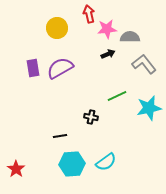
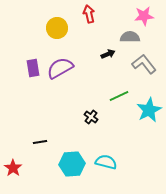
pink star: moved 37 px right, 13 px up
green line: moved 2 px right
cyan star: moved 2 px down; rotated 15 degrees counterclockwise
black cross: rotated 24 degrees clockwise
black line: moved 20 px left, 6 px down
cyan semicircle: rotated 130 degrees counterclockwise
red star: moved 3 px left, 1 px up
